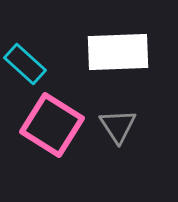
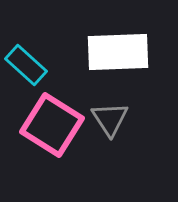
cyan rectangle: moved 1 px right, 1 px down
gray triangle: moved 8 px left, 7 px up
